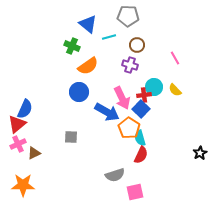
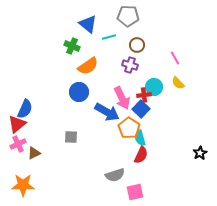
yellow semicircle: moved 3 px right, 7 px up
